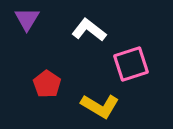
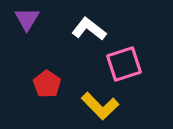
white L-shape: moved 1 px up
pink square: moved 7 px left
yellow L-shape: rotated 15 degrees clockwise
